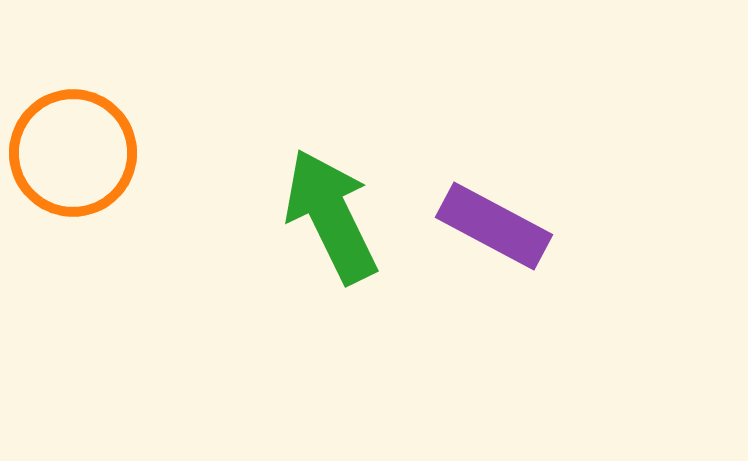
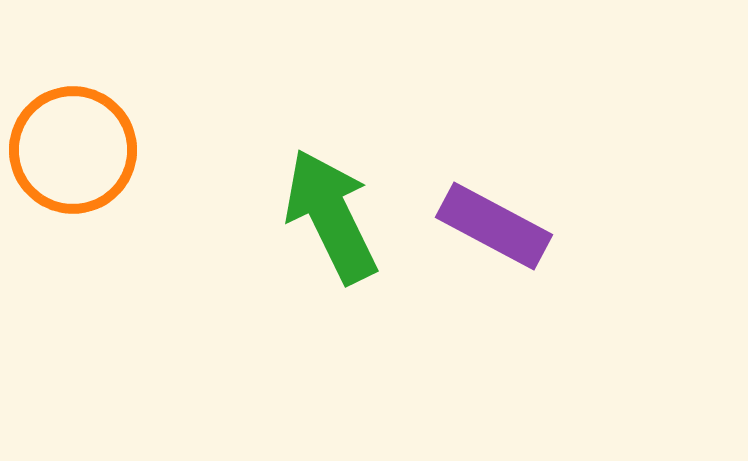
orange circle: moved 3 px up
